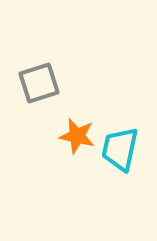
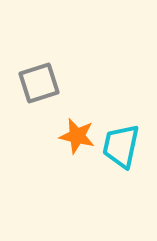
cyan trapezoid: moved 1 px right, 3 px up
